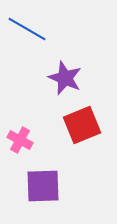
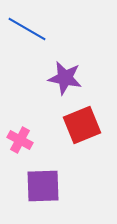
purple star: rotated 12 degrees counterclockwise
